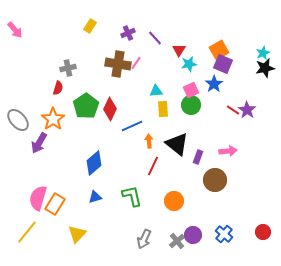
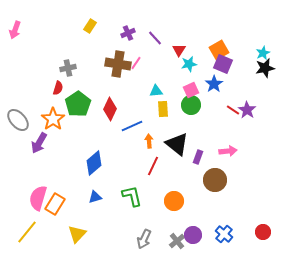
pink arrow at (15, 30): rotated 60 degrees clockwise
green pentagon at (86, 106): moved 8 px left, 2 px up
